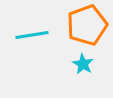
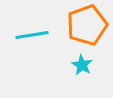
cyan star: moved 1 px left, 1 px down
